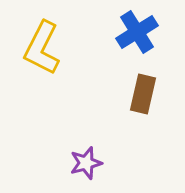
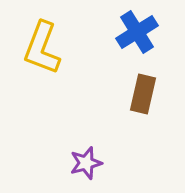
yellow L-shape: rotated 6 degrees counterclockwise
